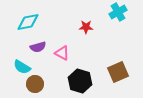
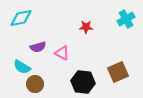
cyan cross: moved 8 px right, 7 px down
cyan diamond: moved 7 px left, 4 px up
black hexagon: moved 3 px right, 1 px down; rotated 10 degrees counterclockwise
